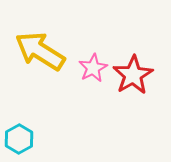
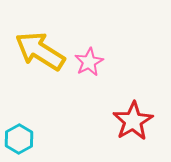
pink star: moved 4 px left, 6 px up
red star: moved 46 px down
